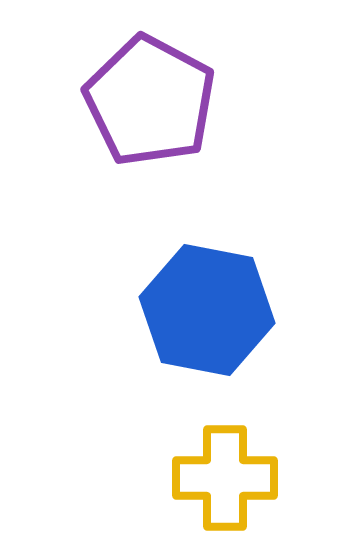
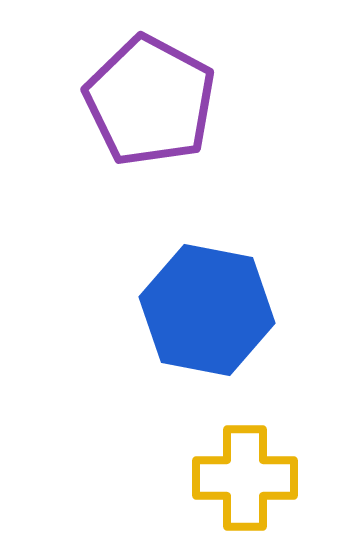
yellow cross: moved 20 px right
